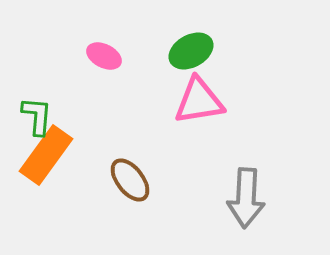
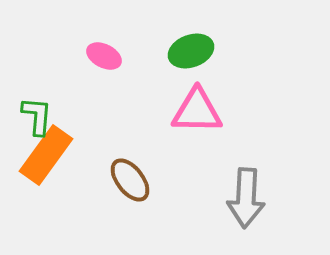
green ellipse: rotated 9 degrees clockwise
pink triangle: moved 2 px left, 10 px down; rotated 10 degrees clockwise
